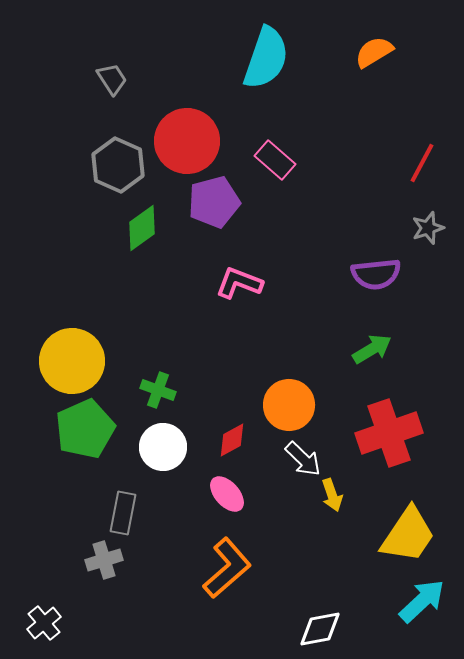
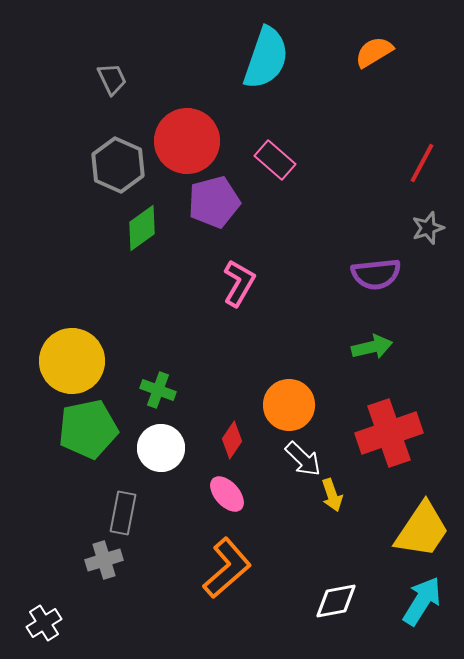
gray trapezoid: rotated 8 degrees clockwise
pink L-shape: rotated 99 degrees clockwise
green arrow: moved 2 px up; rotated 18 degrees clockwise
green pentagon: moved 3 px right; rotated 12 degrees clockwise
red diamond: rotated 27 degrees counterclockwise
white circle: moved 2 px left, 1 px down
yellow trapezoid: moved 14 px right, 5 px up
cyan arrow: rotated 15 degrees counterclockwise
white cross: rotated 8 degrees clockwise
white diamond: moved 16 px right, 28 px up
